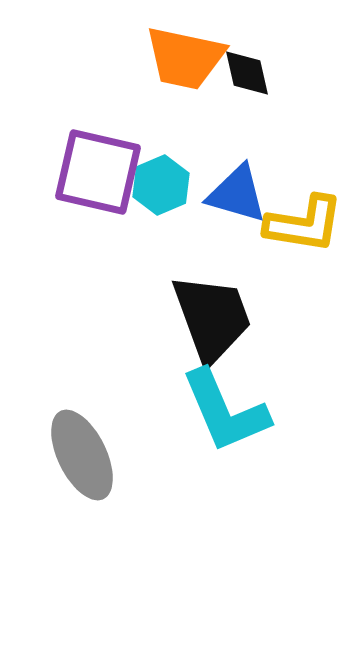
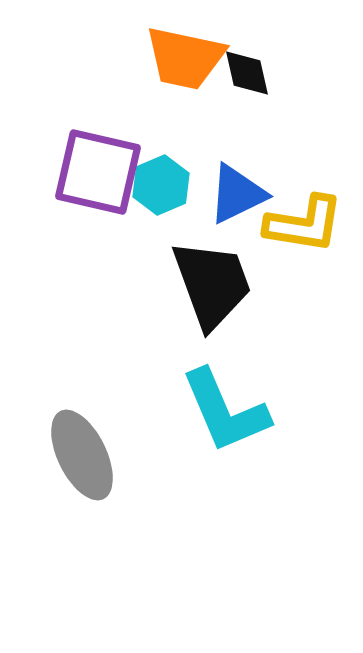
blue triangle: rotated 42 degrees counterclockwise
black trapezoid: moved 34 px up
